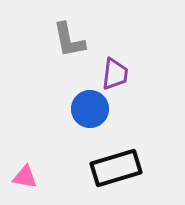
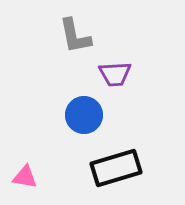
gray L-shape: moved 6 px right, 4 px up
purple trapezoid: rotated 80 degrees clockwise
blue circle: moved 6 px left, 6 px down
